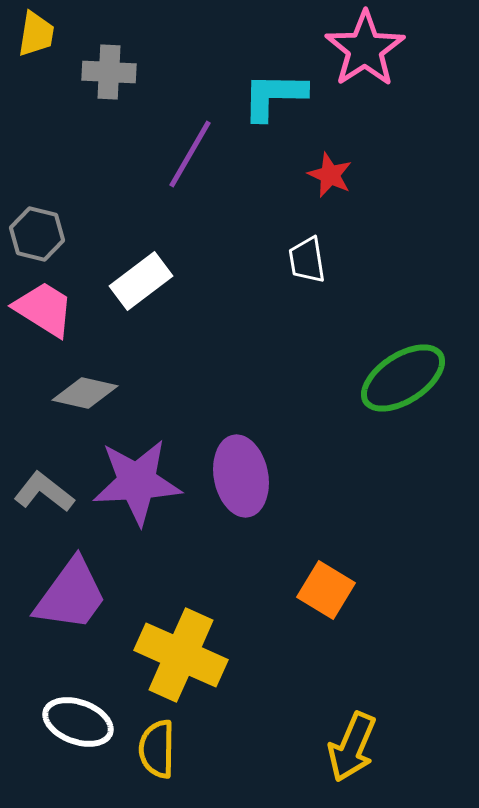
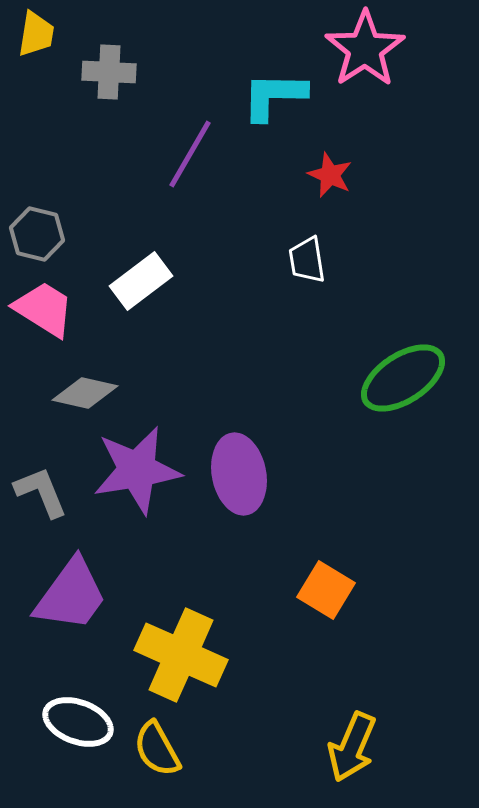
purple ellipse: moved 2 px left, 2 px up
purple star: moved 12 px up; rotated 6 degrees counterclockwise
gray L-shape: moved 3 px left; rotated 30 degrees clockwise
yellow semicircle: rotated 30 degrees counterclockwise
